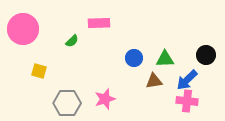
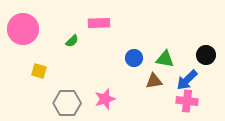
green triangle: rotated 12 degrees clockwise
